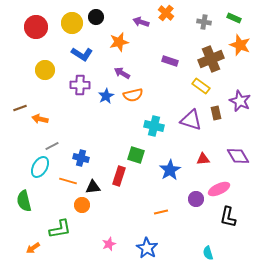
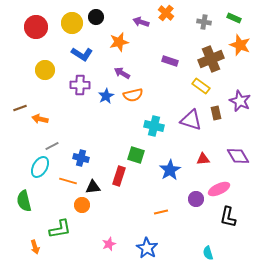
orange arrow at (33, 248): moved 2 px right, 1 px up; rotated 72 degrees counterclockwise
